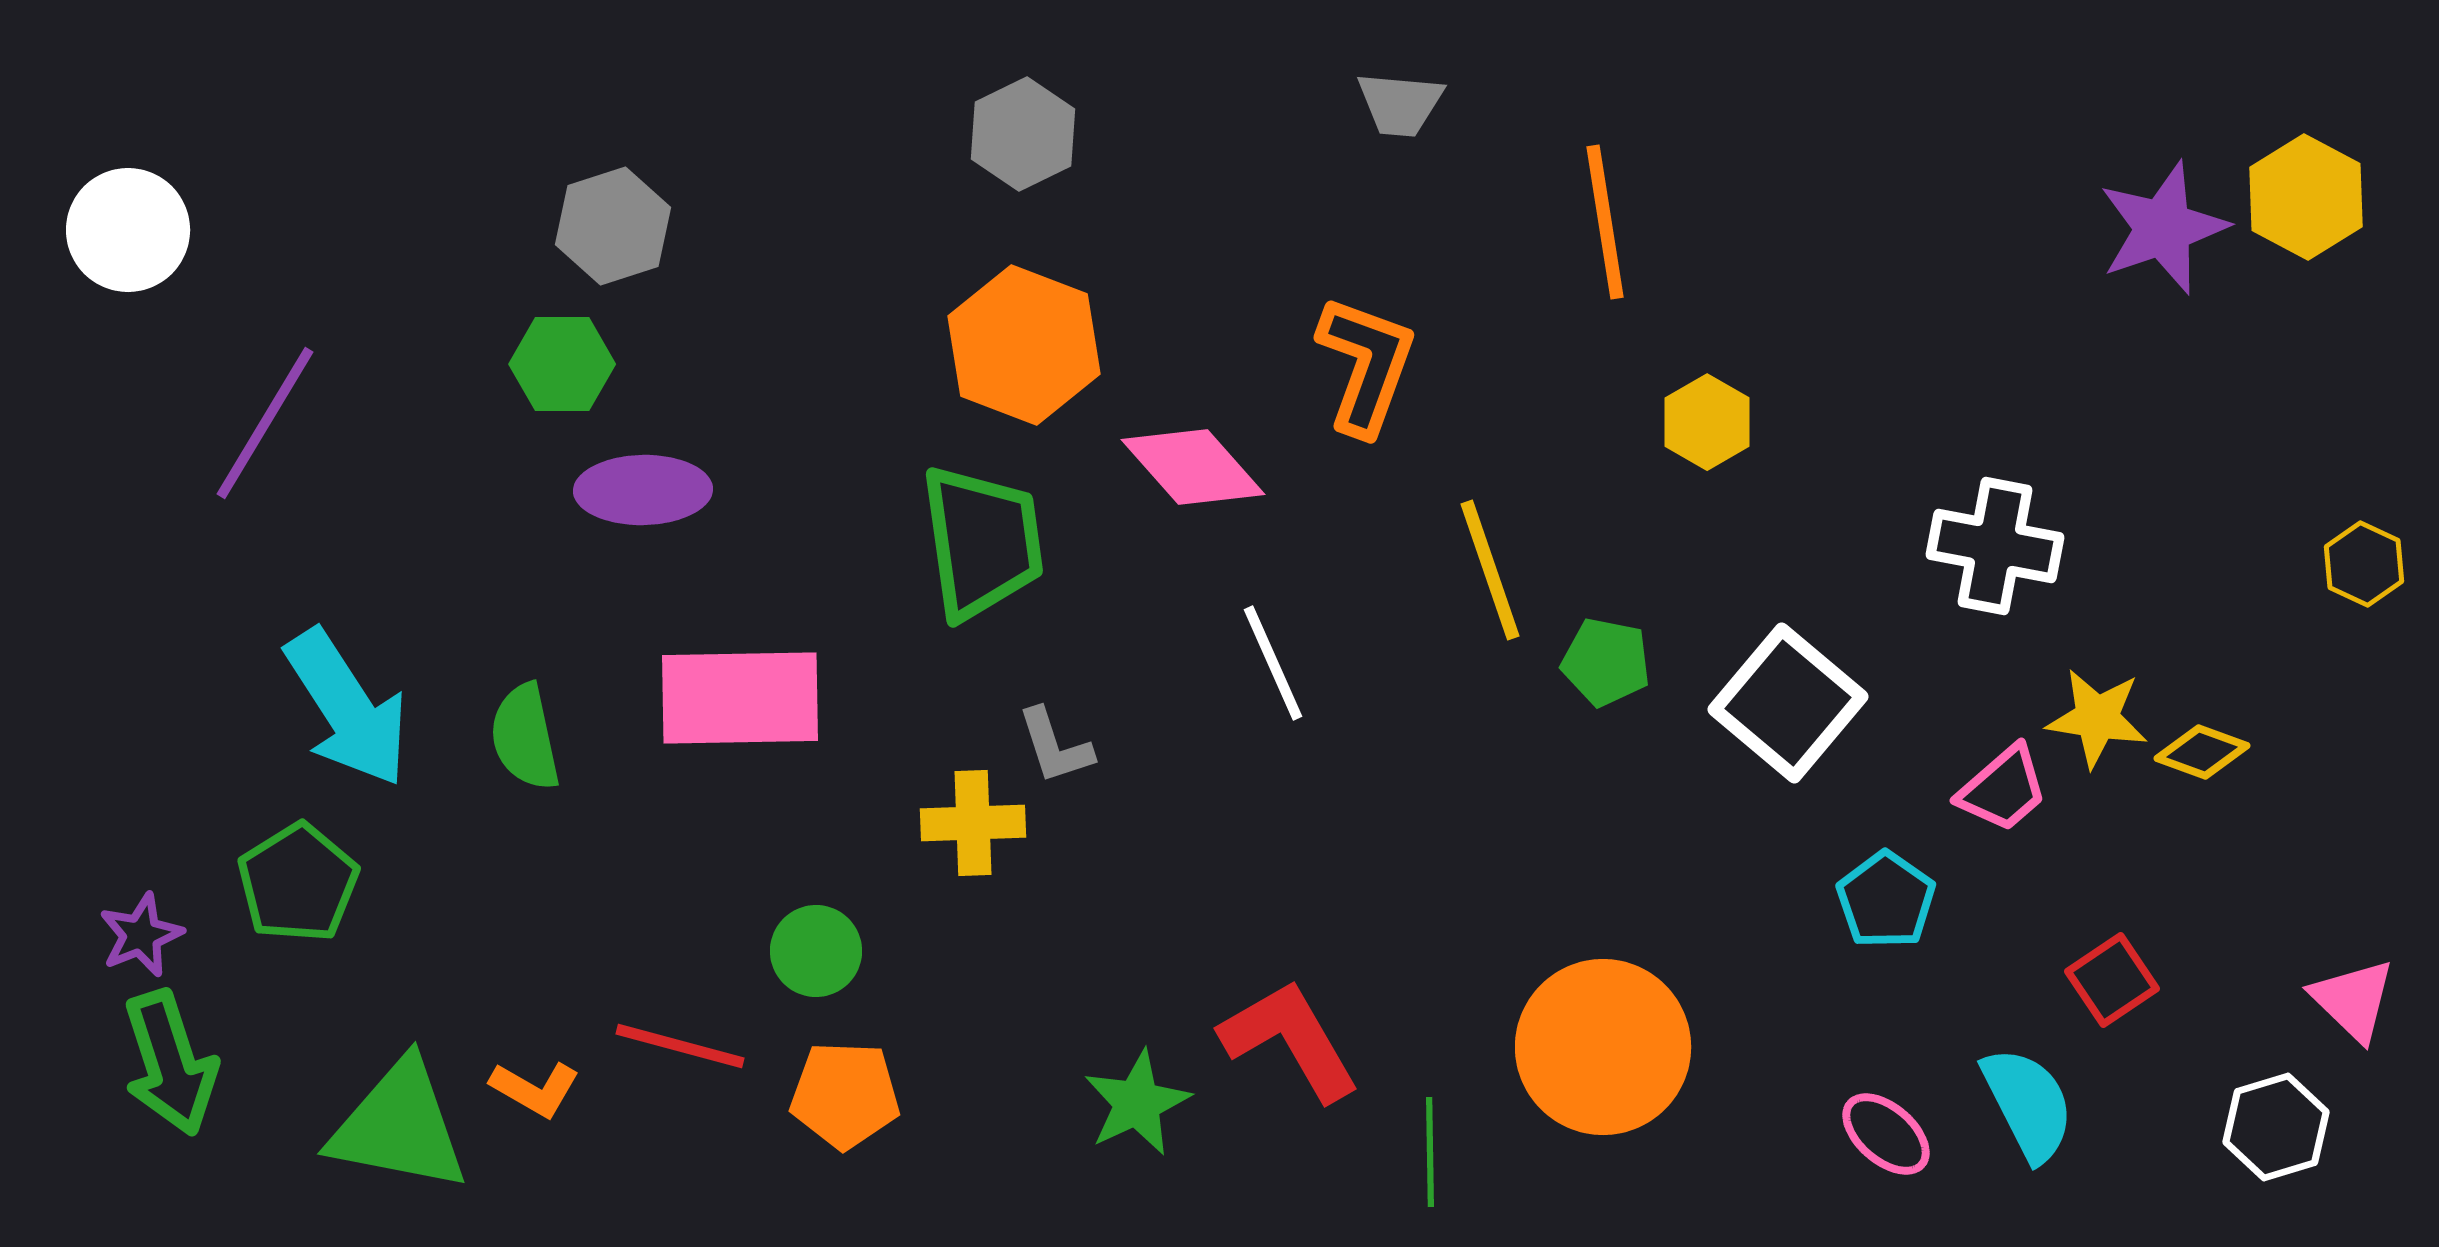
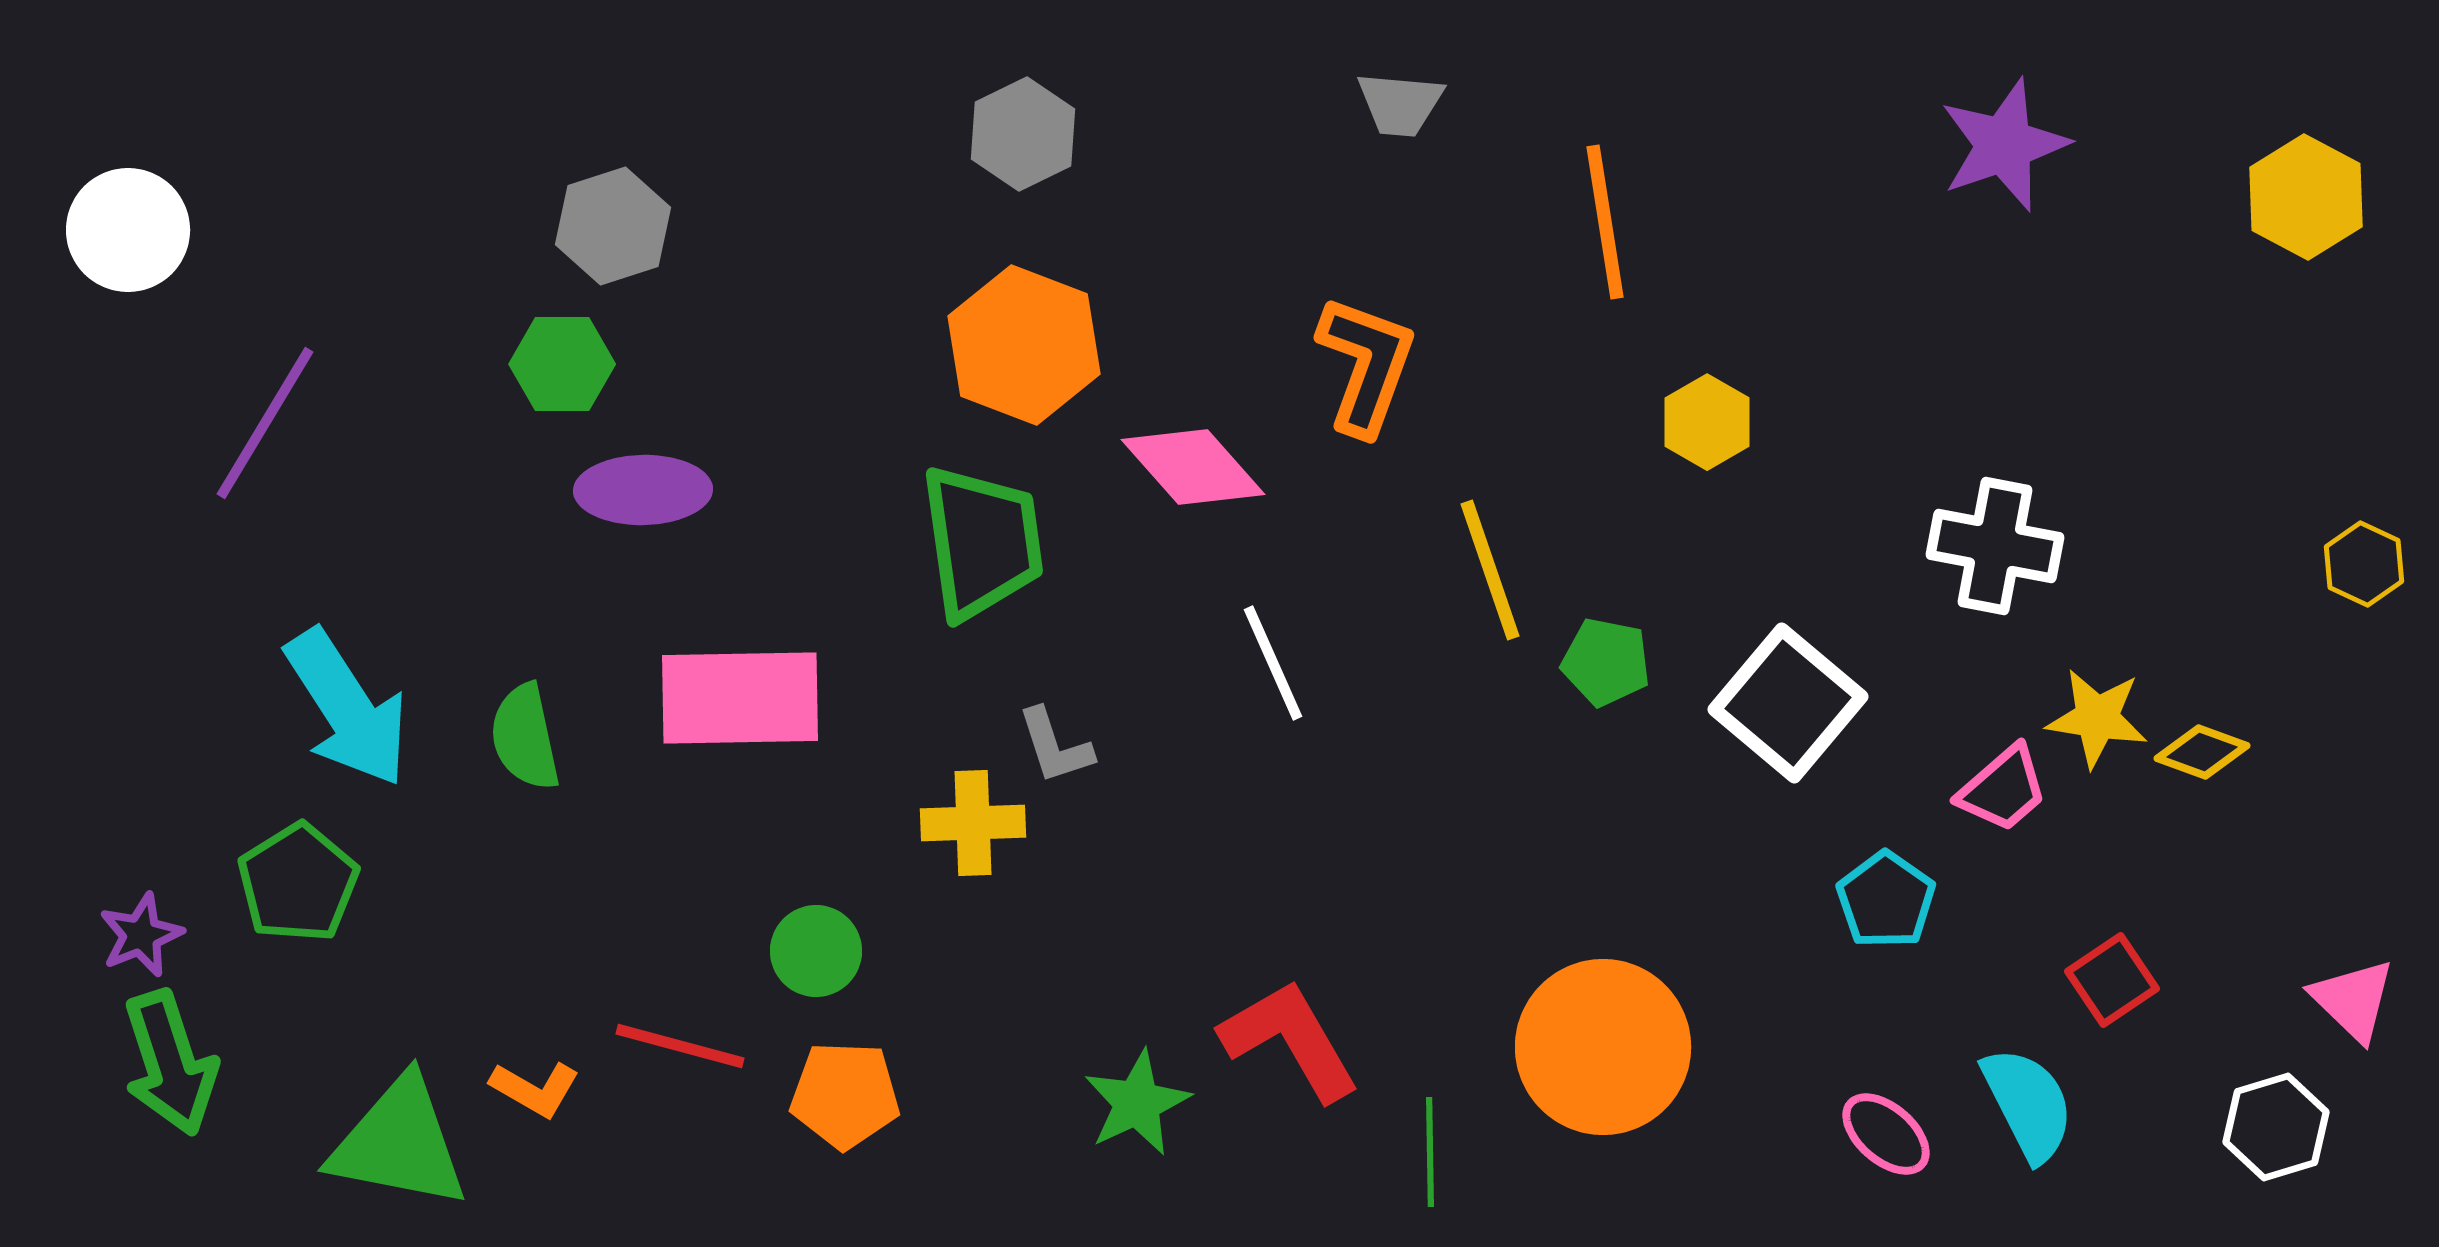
purple star at (2163, 228): moved 159 px left, 83 px up
green triangle at (399, 1126): moved 17 px down
